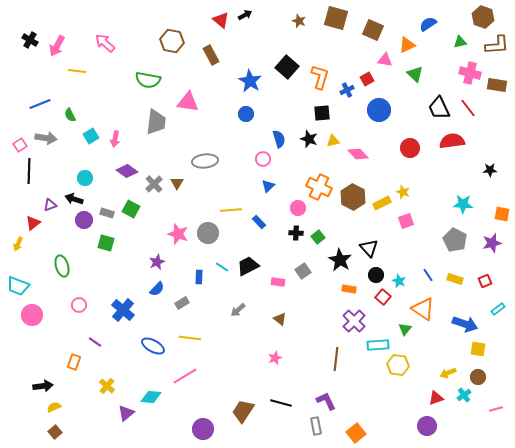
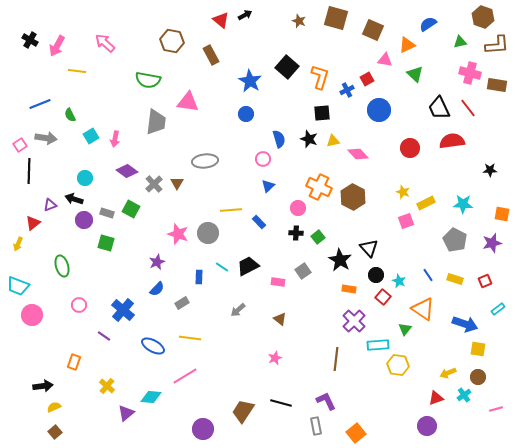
yellow rectangle at (382, 203): moved 44 px right
purple line at (95, 342): moved 9 px right, 6 px up
